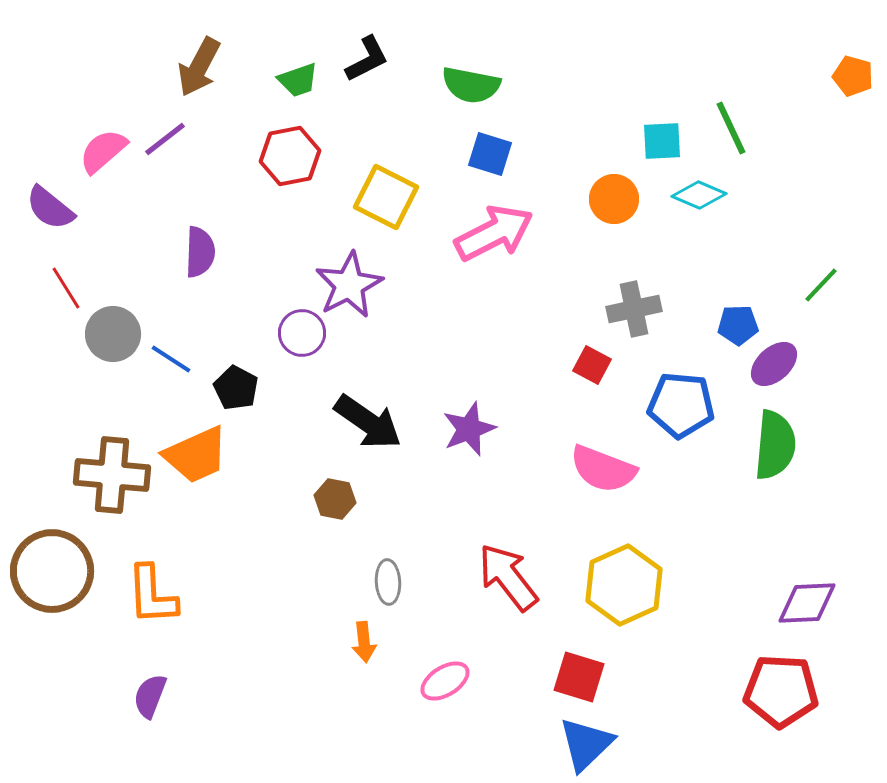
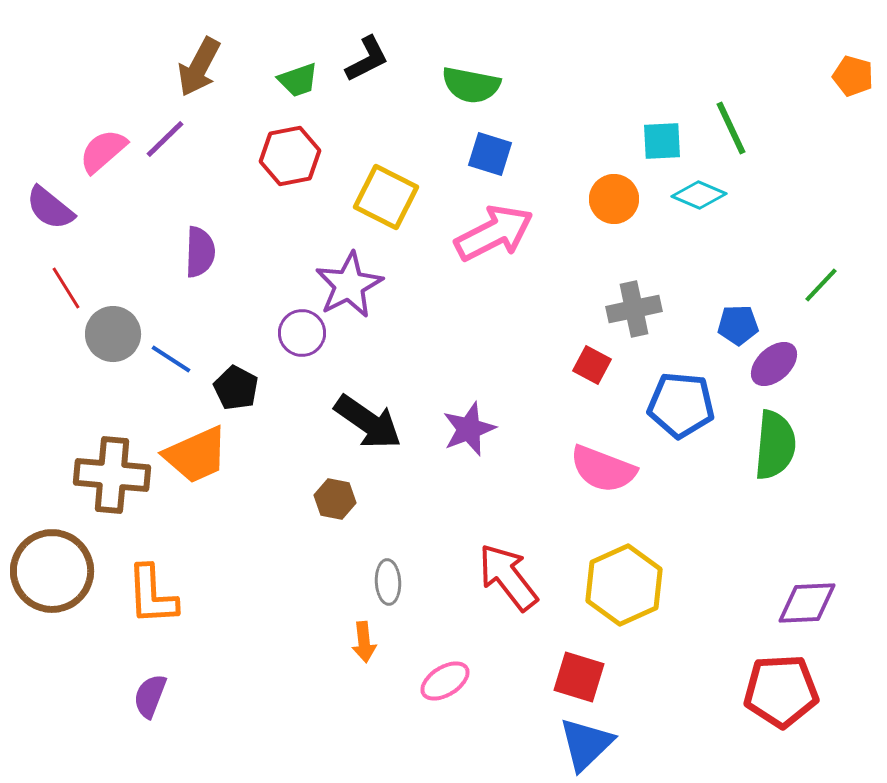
purple line at (165, 139): rotated 6 degrees counterclockwise
red pentagon at (781, 691): rotated 6 degrees counterclockwise
